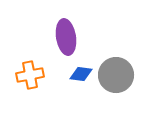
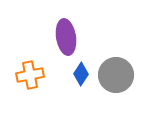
blue diamond: rotated 65 degrees counterclockwise
